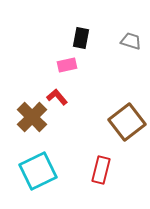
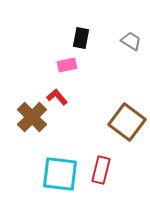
gray trapezoid: rotated 15 degrees clockwise
brown square: rotated 15 degrees counterclockwise
cyan square: moved 22 px right, 3 px down; rotated 33 degrees clockwise
